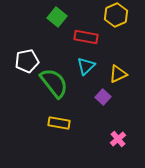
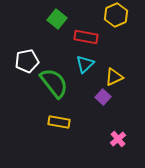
green square: moved 2 px down
cyan triangle: moved 1 px left, 2 px up
yellow triangle: moved 4 px left, 3 px down
yellow rectangle: moved 1 px up
